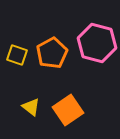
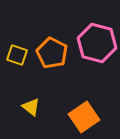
orange pentagon: rotated 16 degrees counterclockwise
orange square: moved 16 px right, 7 px down
